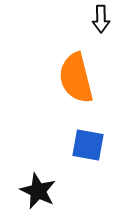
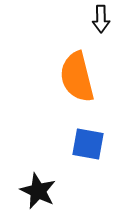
orange semicircle: moved 1 px right, 1 px up
blue square: moved 1 px up
